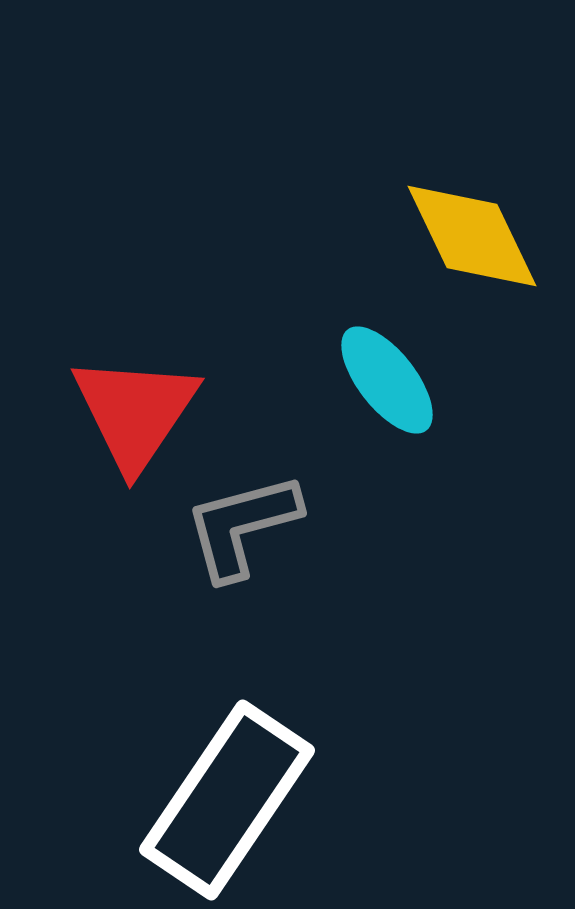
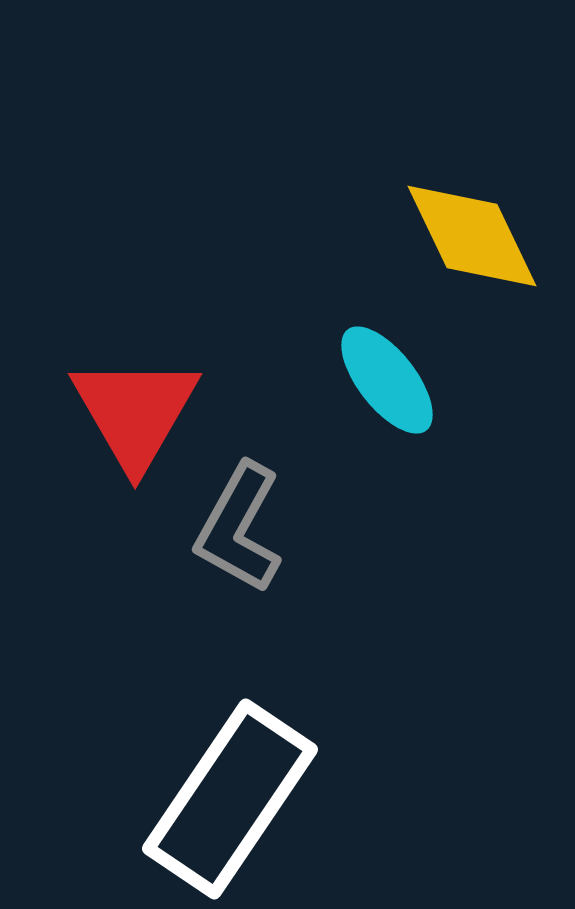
red triangle: rotated 4 degrees counterclockwise
gray L-shape: moved 3 px left, 2 px down; rotated 46 degrees counterclockwise
white rectangle: moved 3 px right, 1 px up
